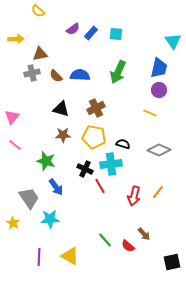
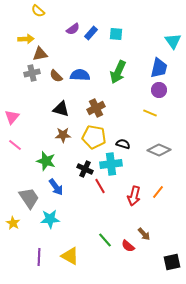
yellow arrow: moved 10 px right
